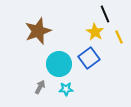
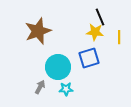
black line: moved 5 px left, 3 px down
yellow star: rotated 24 degrees counterclockwise
yellow line: rotated 24 degrees clockwise
blue square: rotated 20 degrees clockwise
cyan circle: moved 1 px left, 3 px down
